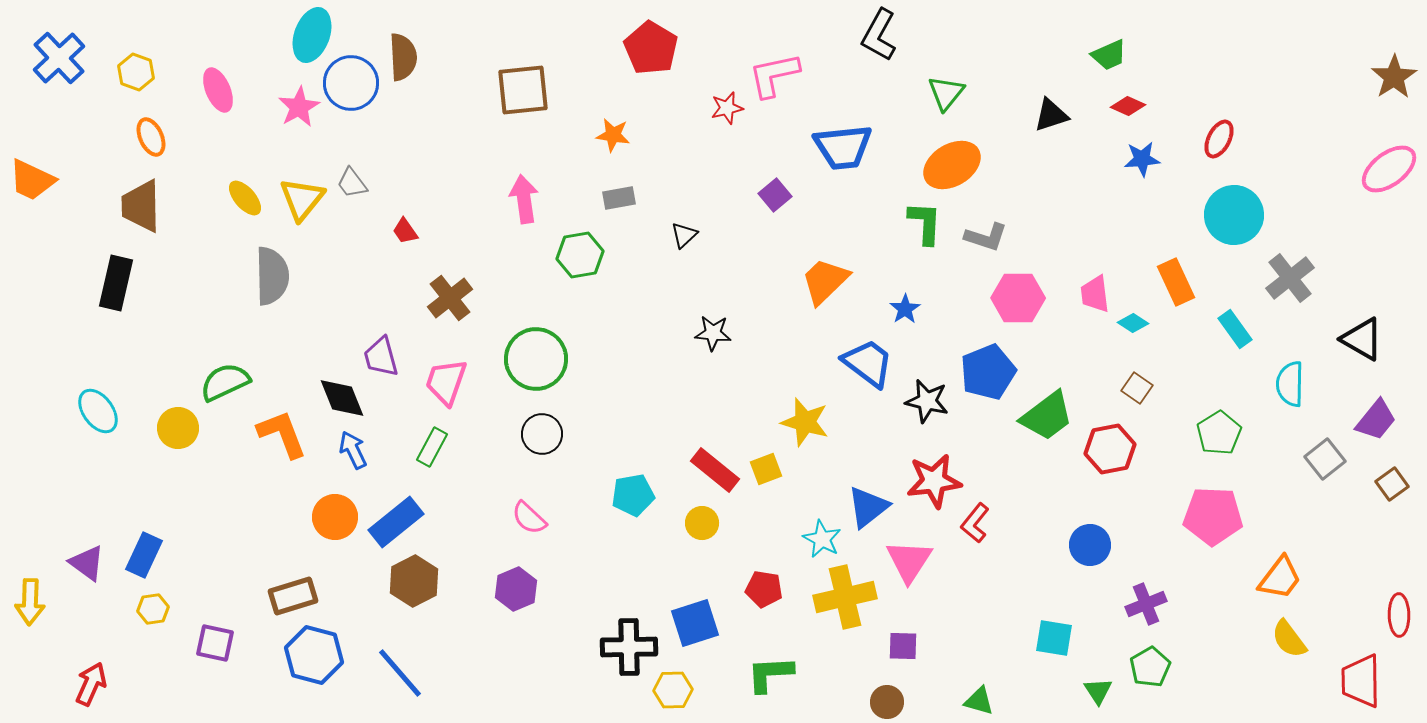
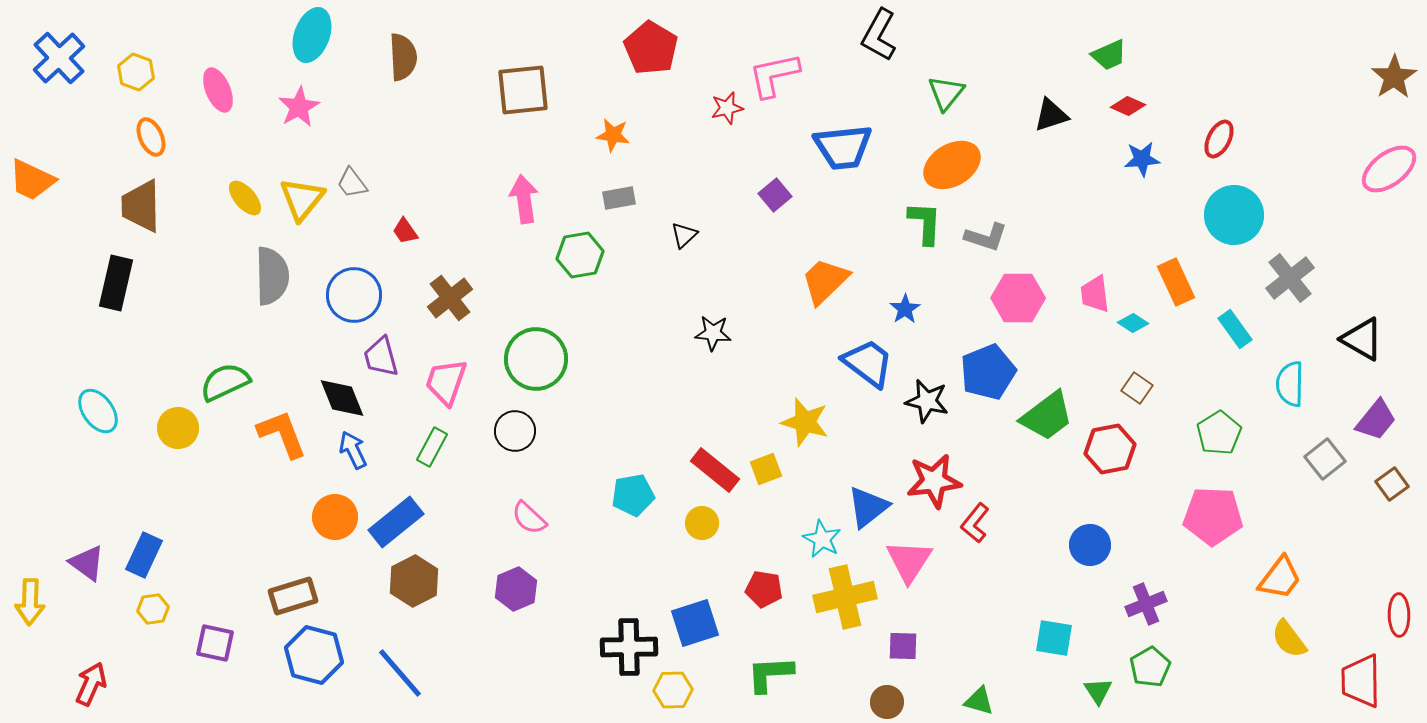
blue circle at (351, 83): moved 3 px right, 212 px down
black circle at (542, 434): moved 27 px left, 3 px up
